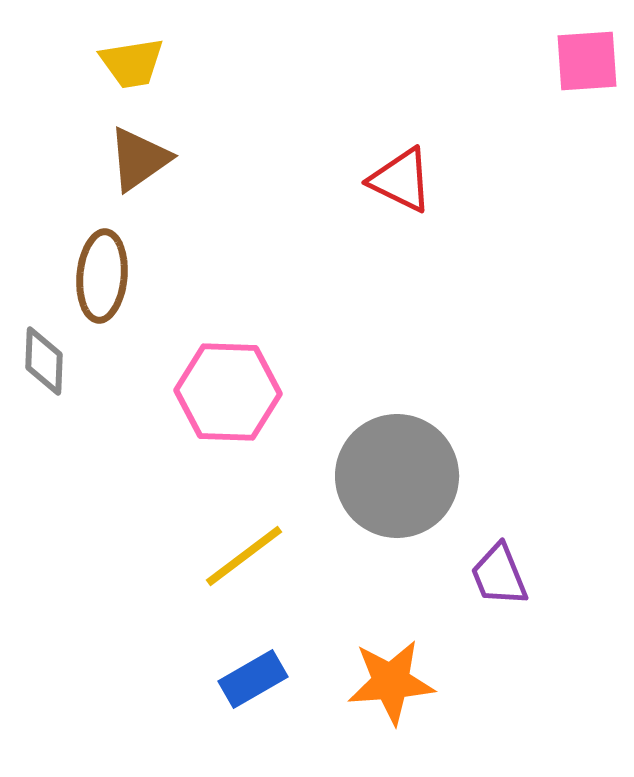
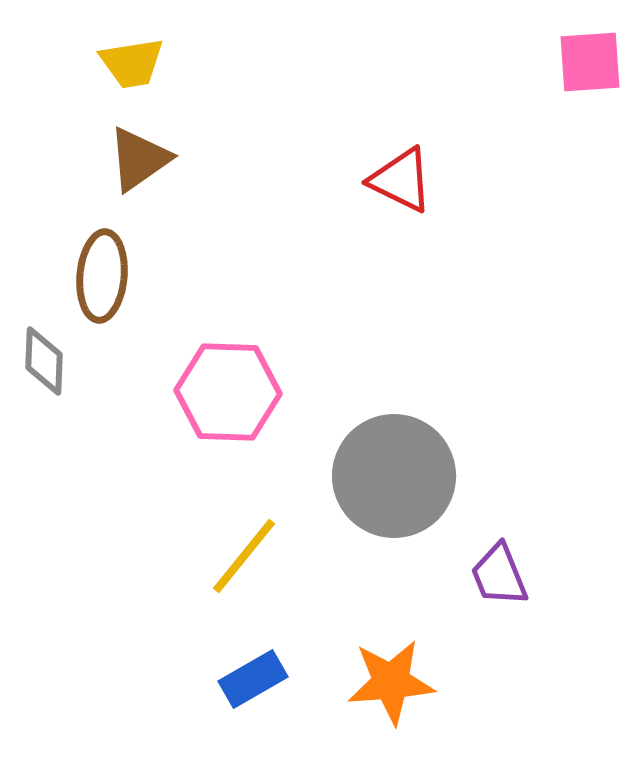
pink square: moved 3 px right, 1 px down
gray circle: moved 3 px left
yellow line: rotated 14 degrees counterclockwise
